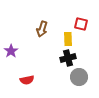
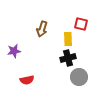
purple star: moved 3 px right; rotated 24 degrees clockwise
